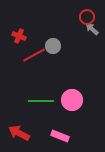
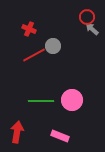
red cross: moved 10 px right, 7 px up
red arrow: moved 2 px left, 1 px up; rotated 70 degrees clockwise
